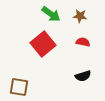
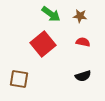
brown square: moved 8 px up
